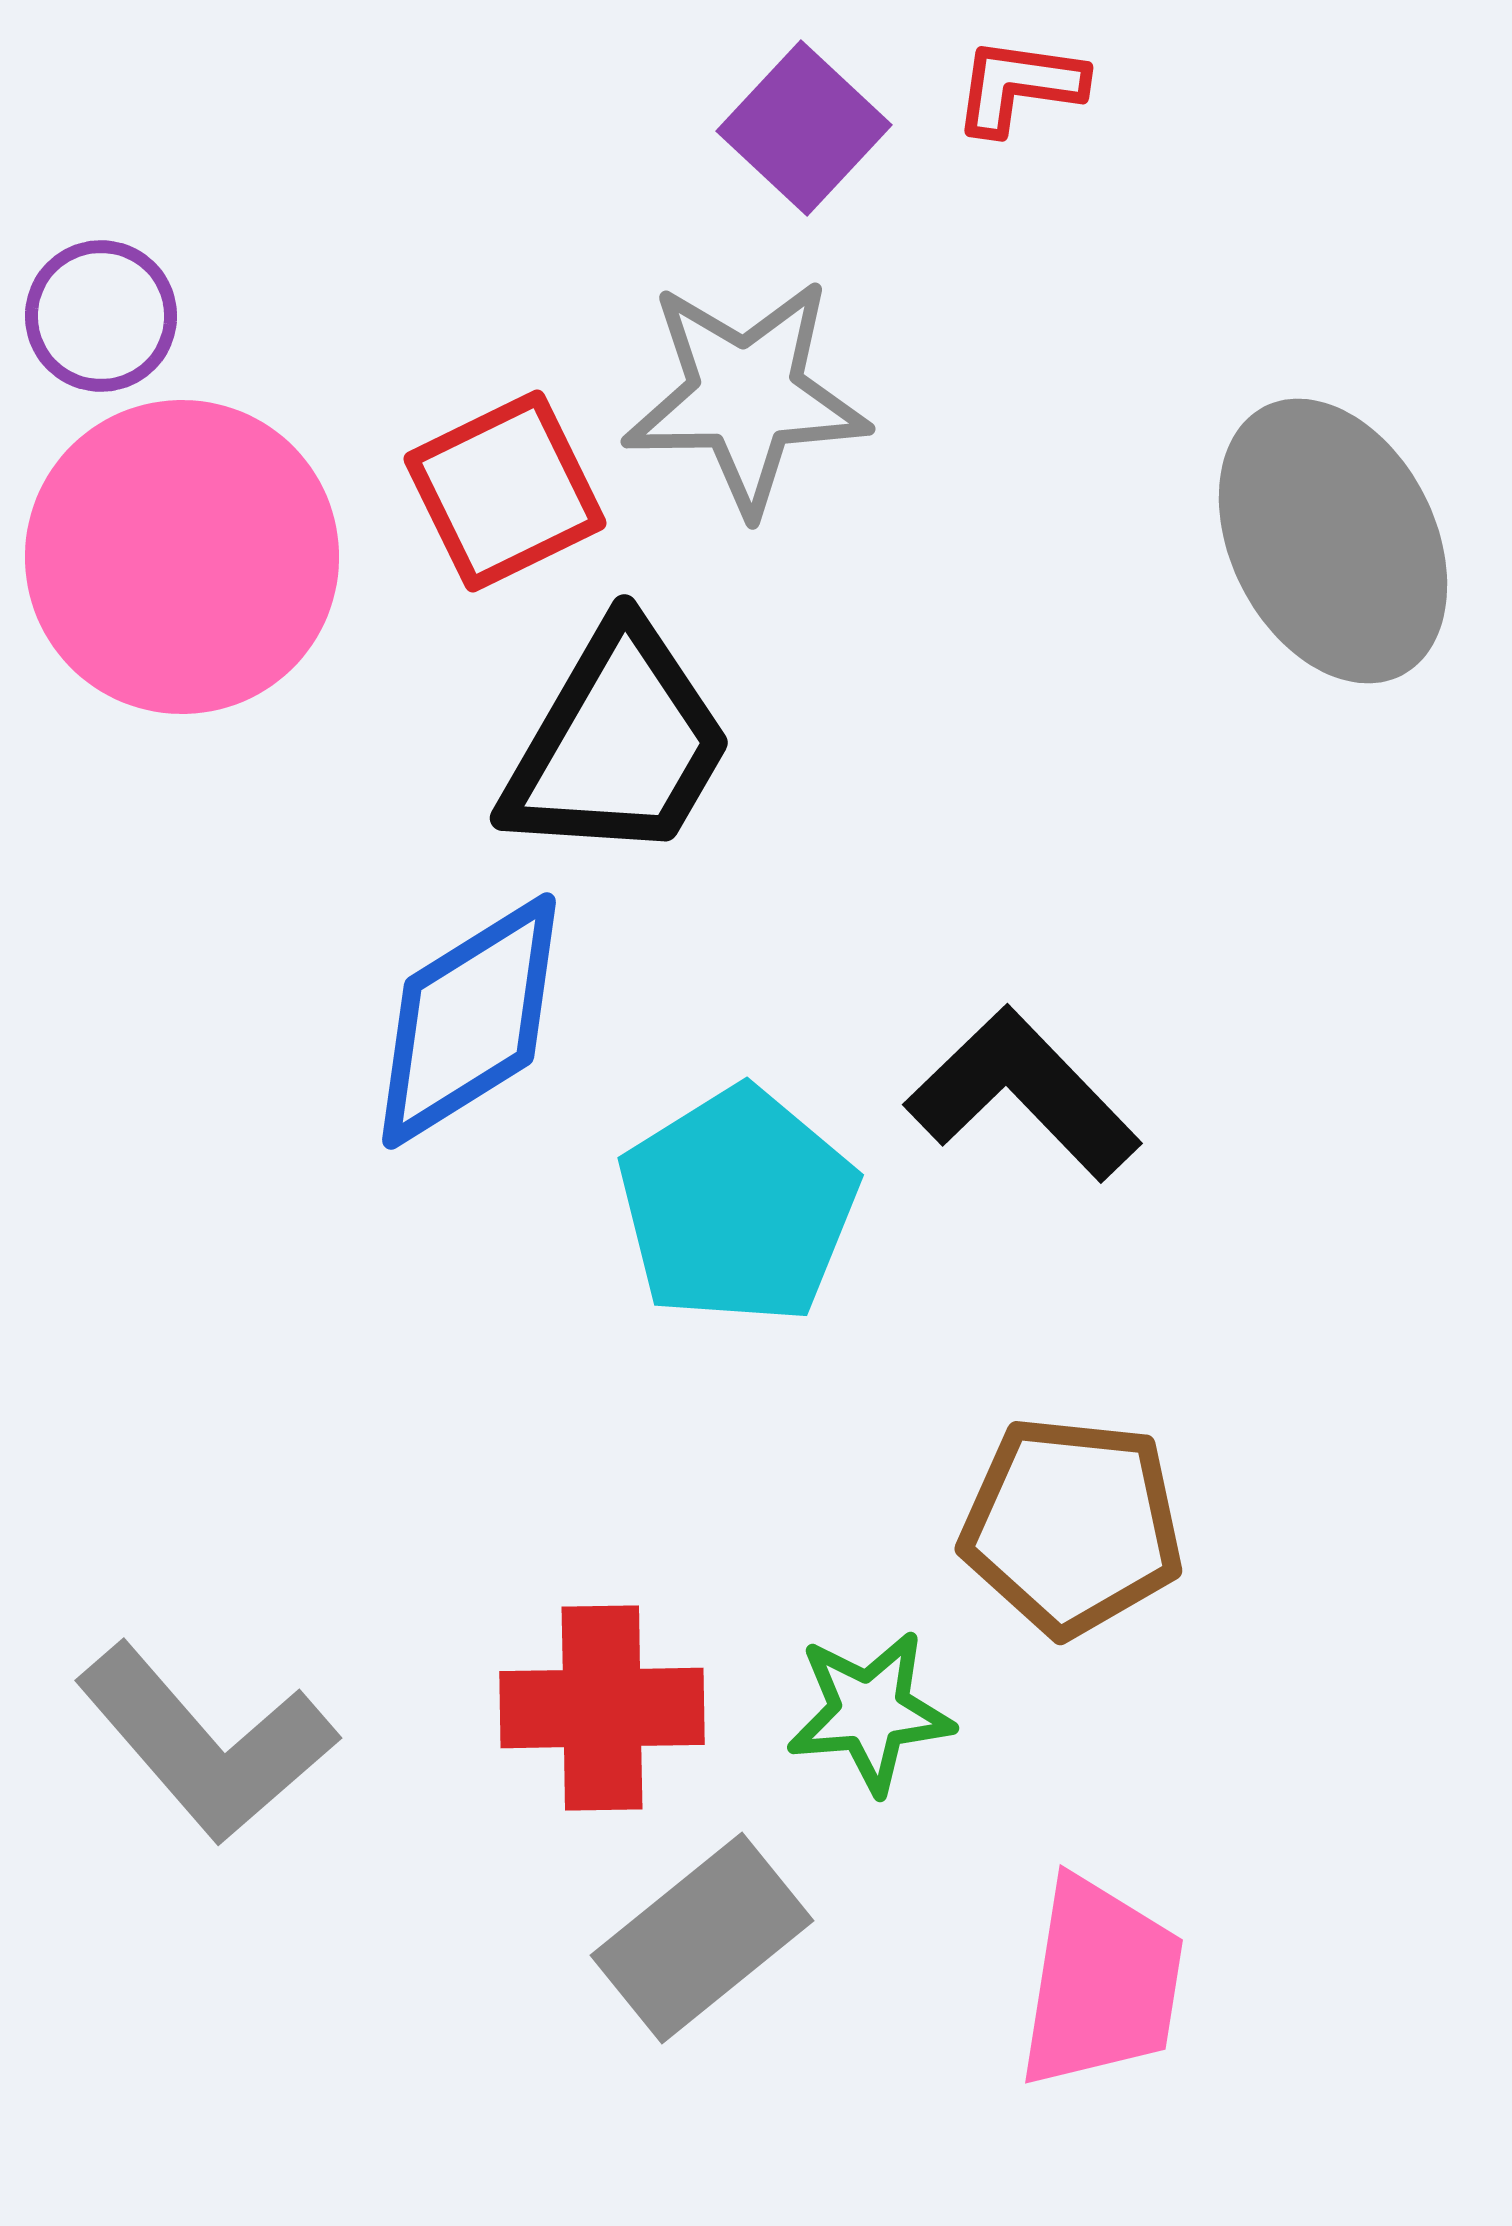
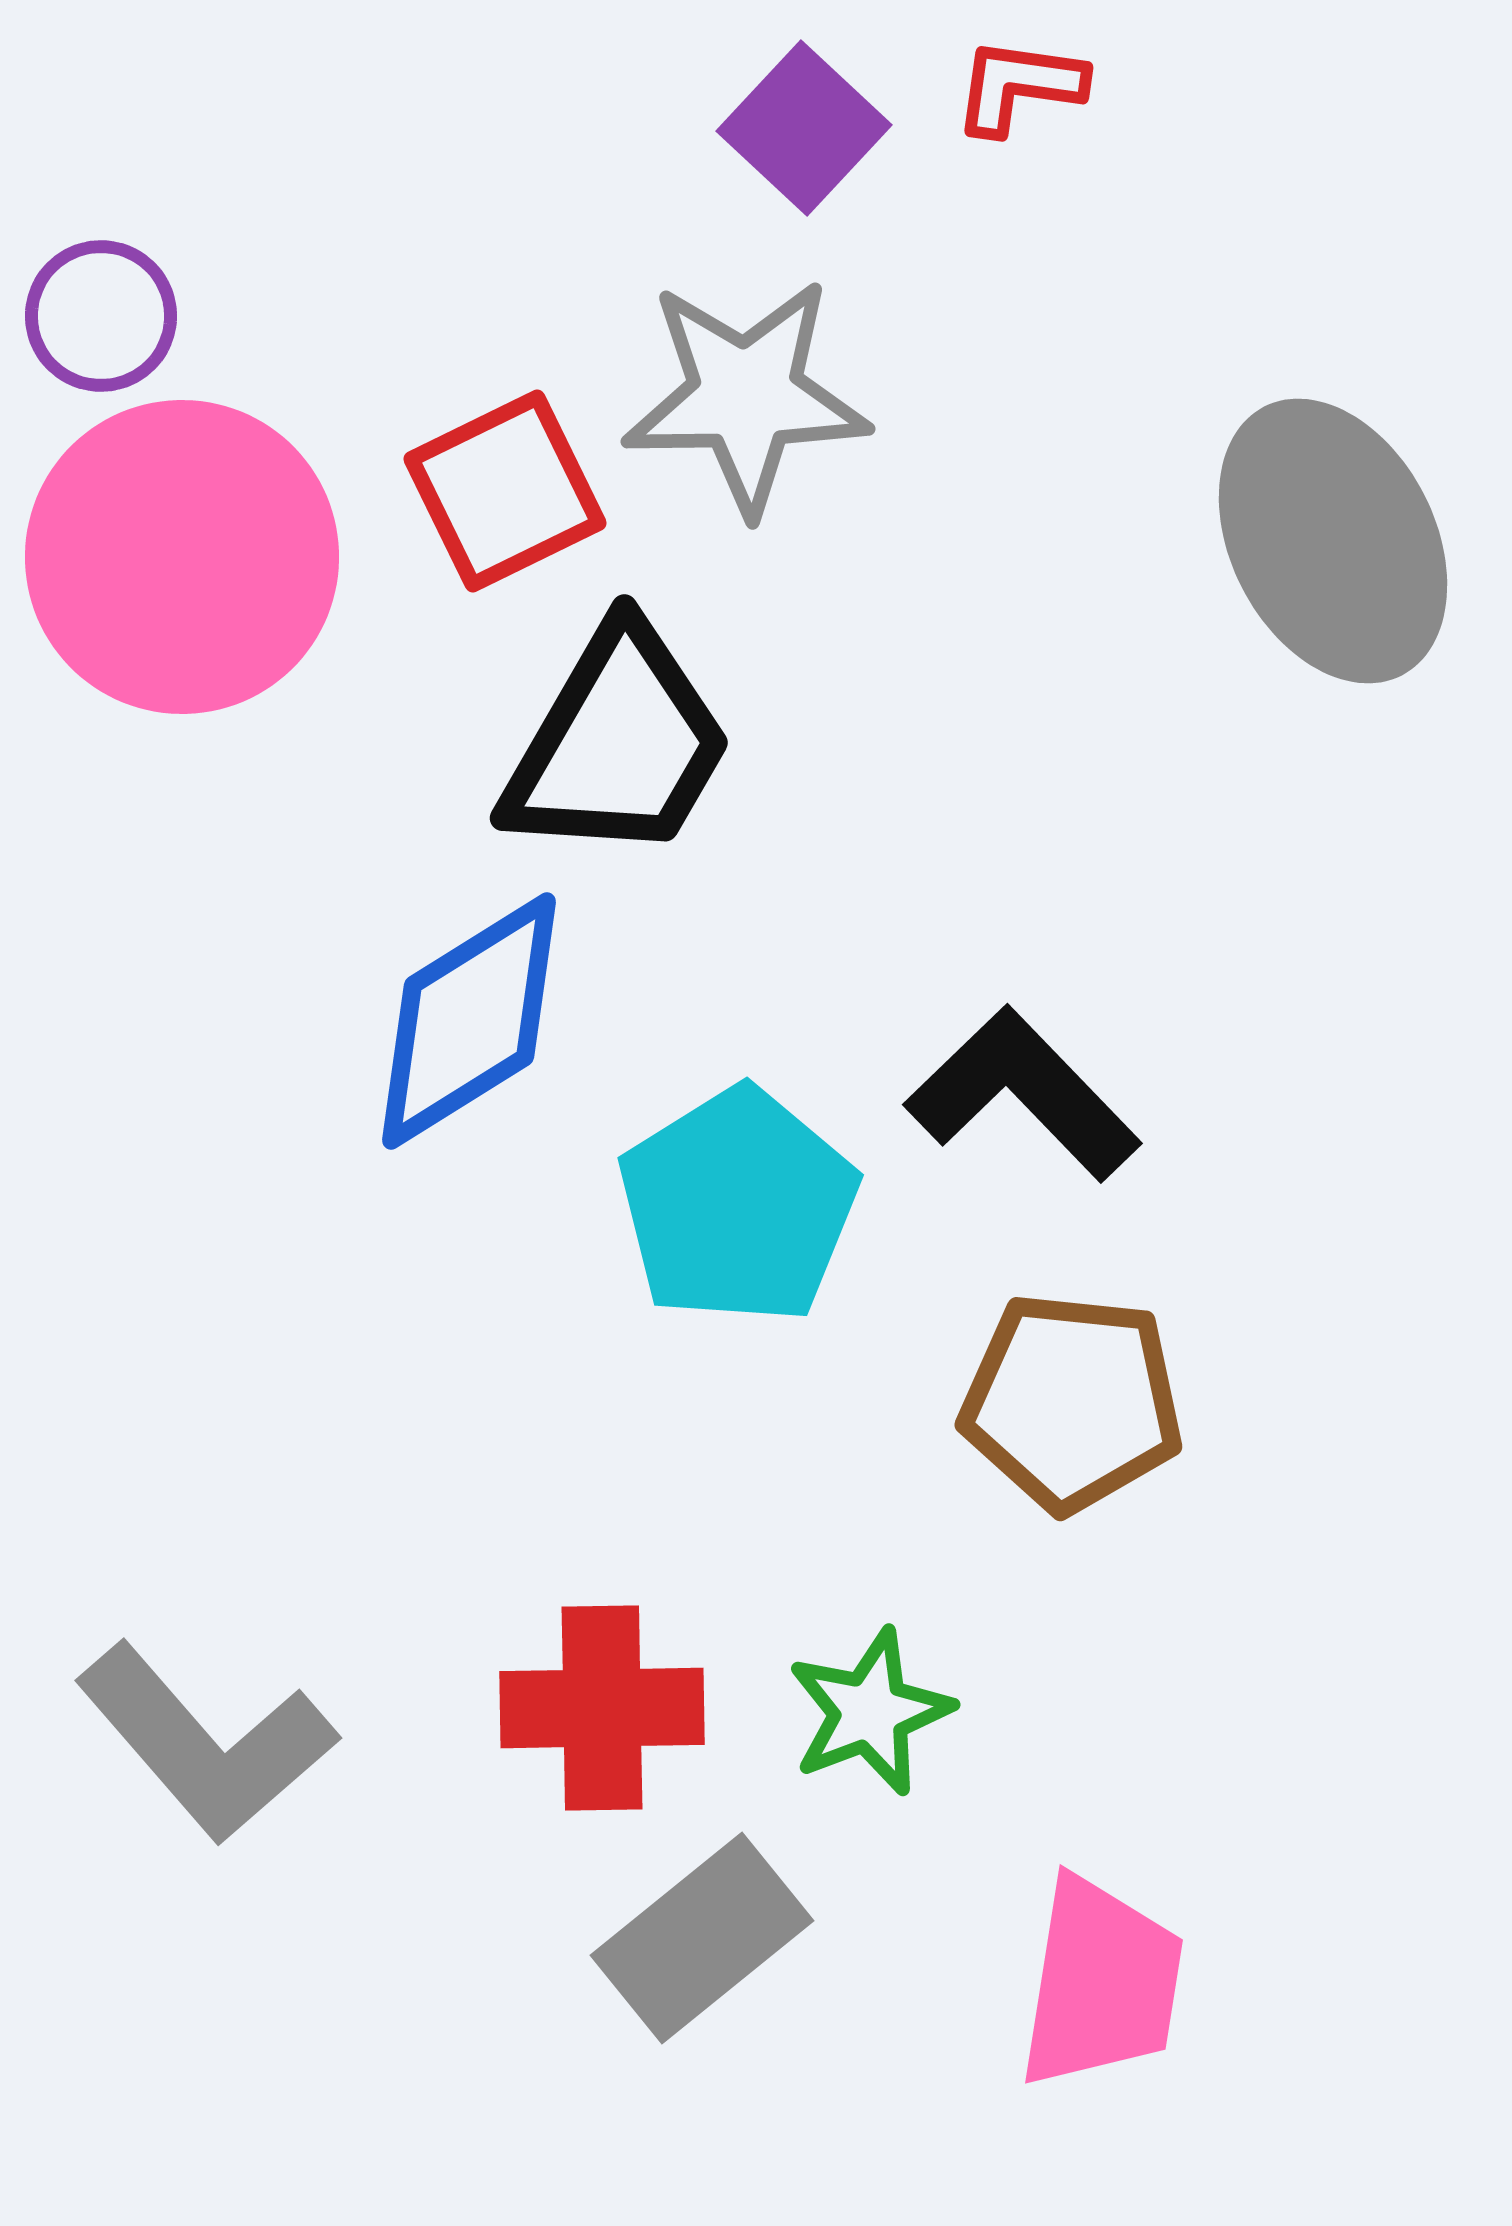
brown pentagon: moved 124 px up
green star: rotated 16 degrees counterclockwise
